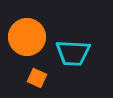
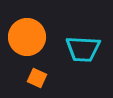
cyan trapezoid: moved 10 px right, 4 px up
